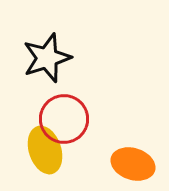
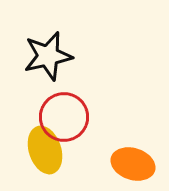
black star: moved 1 px right, 2 px up; rotated 6 degrees clockwise
red circle: moved 2 px up
